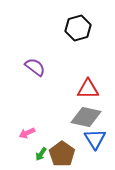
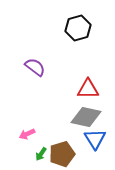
pink arrow: moved 1 px down
brown pentagon: rotated 20 degrees clockwise
